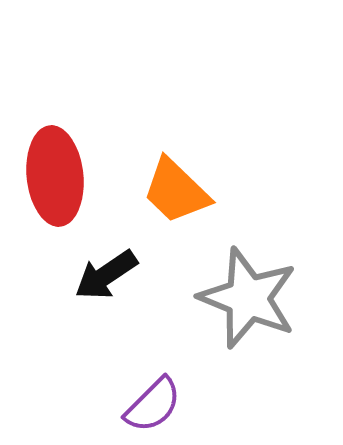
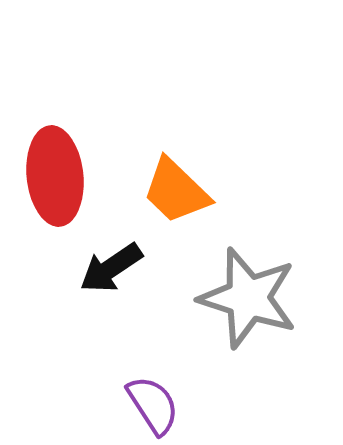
black arrow: moved 5 px right, 7 px up
gray star: rotated 4 degrees counterclockwise
purple semicircle: rotated 78 degrees counterclockwise
